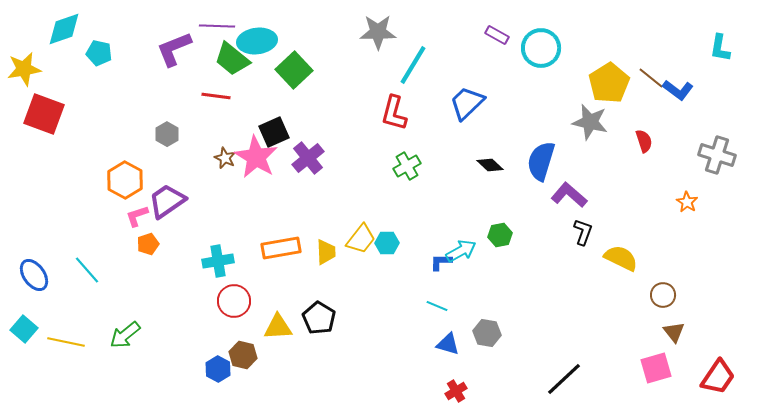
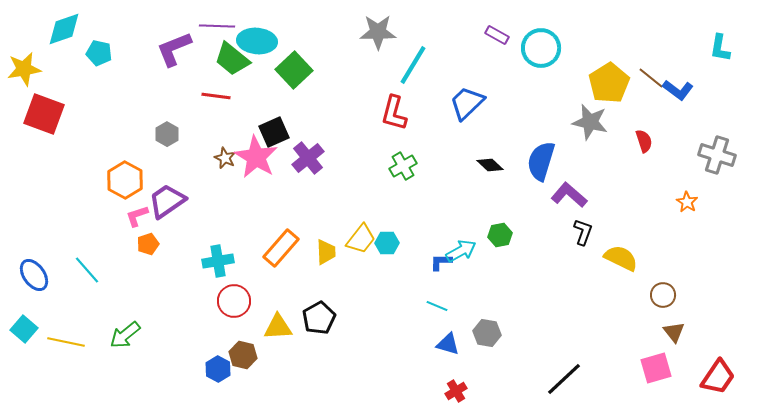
cyan ellipse at (257, 41): rotated 12 degrees clockwise
green cross at (407, 166): moved 4 px left
orange rectangle at (281, 248): rotated 39 degrees counterclockwise
black pentagon at (319, 318): rotated 12 degrees clockwise
